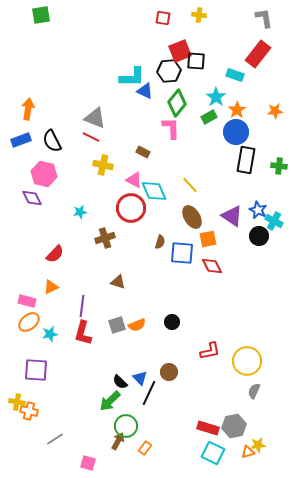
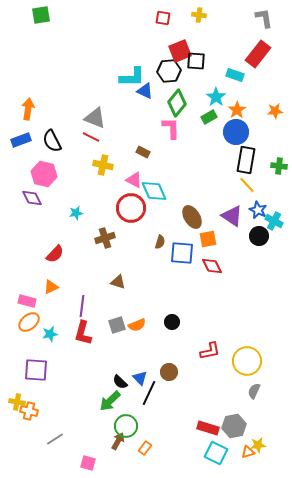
yellow line at (190, 185): moved 57 px right
cyan star at (80, 212): moved 4 px left, 1 px down
cyan square at (213, 453): moved 3 px right
